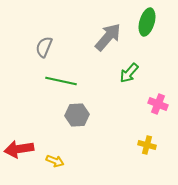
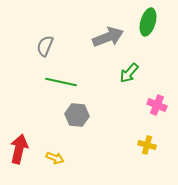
green ellipse: moved 1 px right
gray arrow: rotated 28 degrees clockwise
gray semicircle: moved 1 px right, 1 px up
green line: moved 1 px down
pink cross: moved 1 px left, 1 px down
gray hexagon: rotated 10 degrees clockwise
red arrow: rotated 112 degrees clockwise
yellow arrow: moved 3 px up
